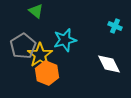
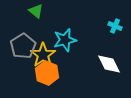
yellow star: moved 3 px right
